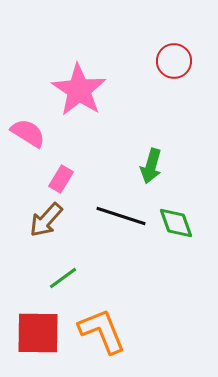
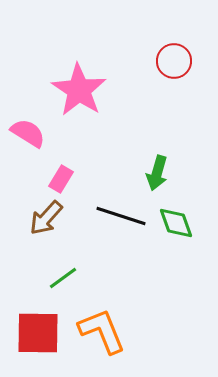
green arrow: moved 6 px right, 7 px down
brown arrow: moved 2 px up
